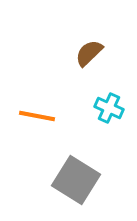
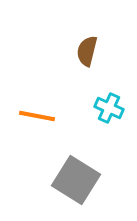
brown semicircle: moved 2 px left, 2 px up; rotated 32 degrees counterclockwise
